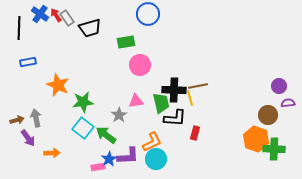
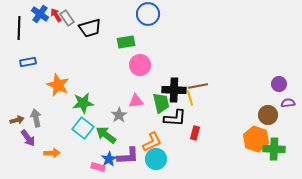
purple circle: moved 2 px up
green star: moved 1 px down
pink rectangle: rotated 24 degrees clockwise
